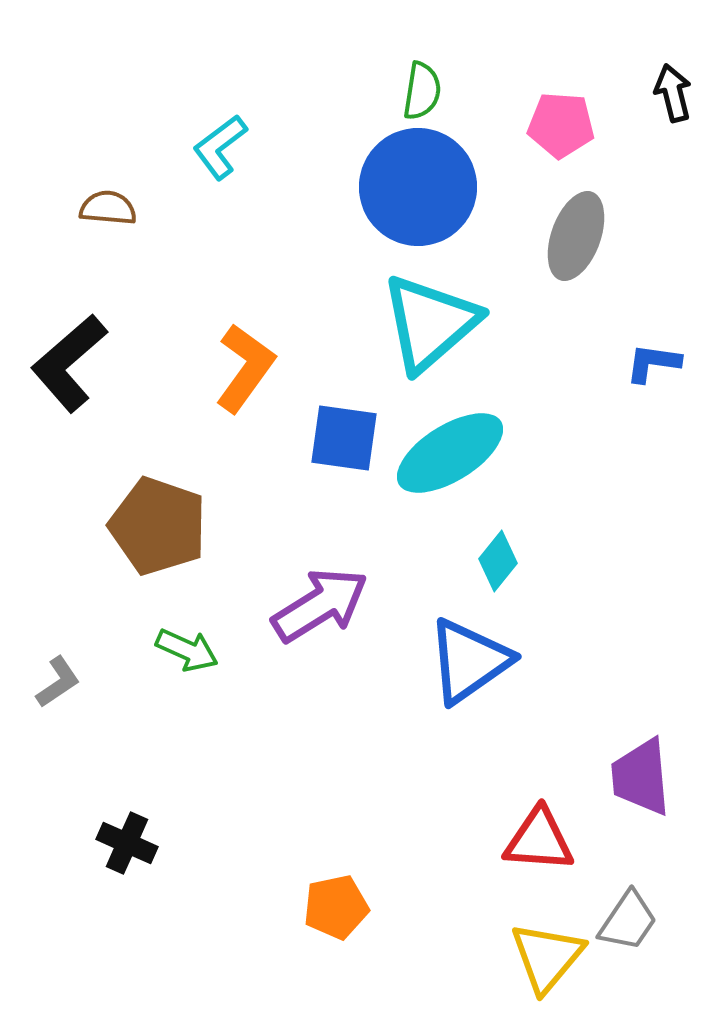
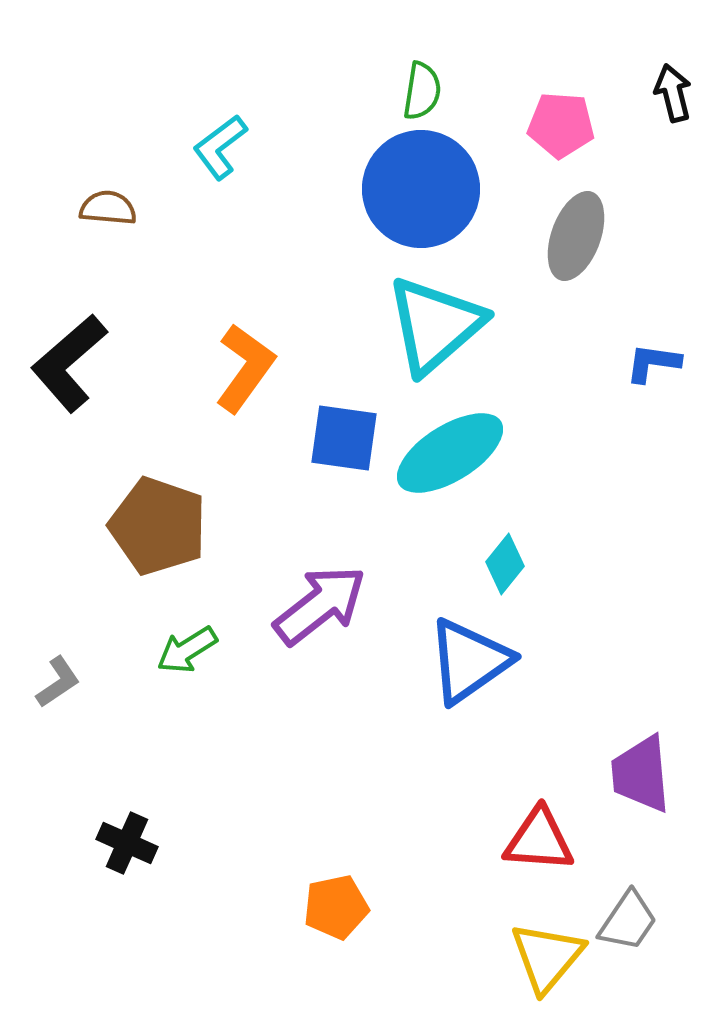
blue circle: moved 3 px right, 2 px down
cyan triangle: moved 5 px right, 2 px down
cyan diamond: moved 7 px right, 3 px down
purple arrow: rotated 6 degrees counterclockwise
green arrow: rotated 124 degrees clockwise
purple trapezoid: moved 3 px up
